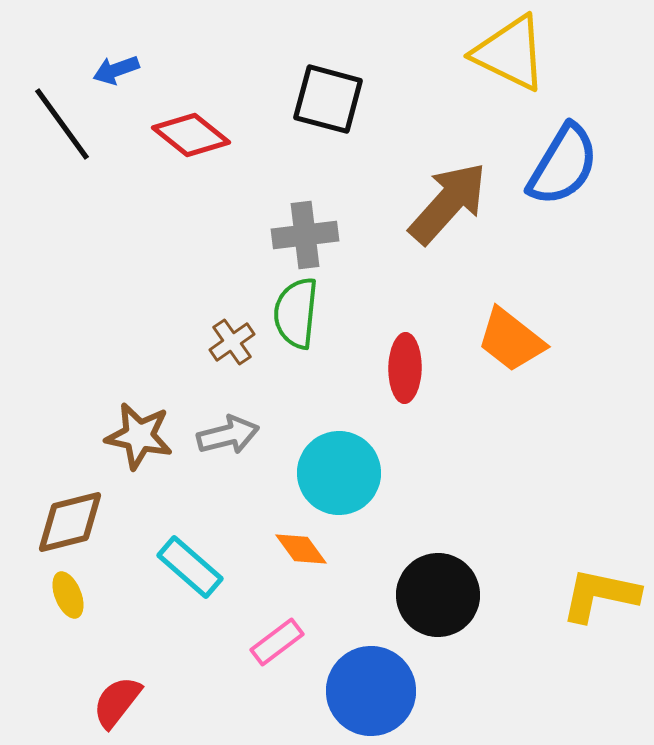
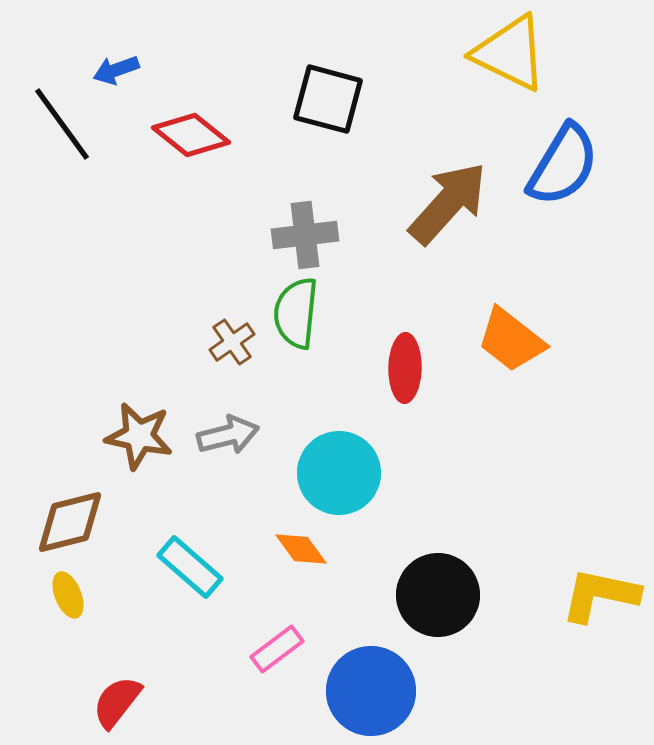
pink rectangle: moved 7 px down
